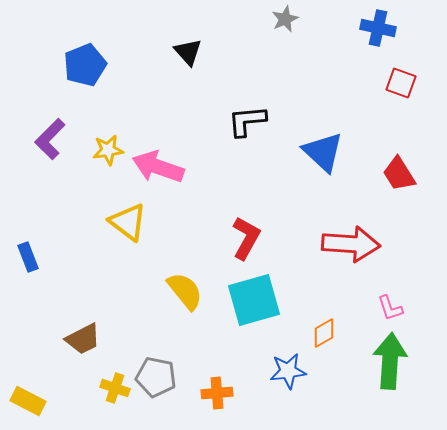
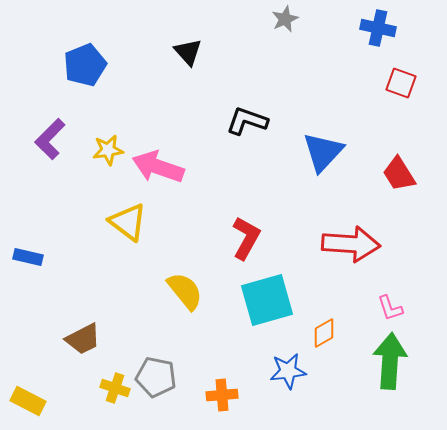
black L-shape: rotated 24 degrees clockwise
blue triangle: rotated 30 degrees clockwise
blue rectangle: rotated 56 degrees counterclockwise
cyan square: moved 13 px right
orange cross: moved 5 px right, 2 px down
